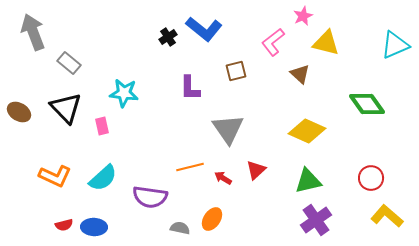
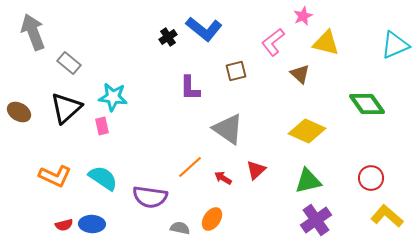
cyan star: moved 11 px left, 4 px down
black triangle: rotated 32 degrees clockwise
gray triangle: rotated 20 degrees counterclockwise
orange line: rotated 28 degrees counterclockwise
cyan semicircle: rotated 104 degrees counterclockwise
blue ellipse: moved 2 px left, 3 px up
